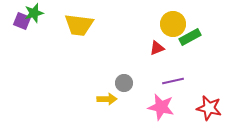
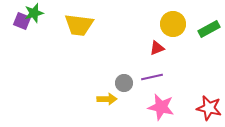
green rectangle: moved 19 px right, 8 px up
purple line: moved 21 px left, 4 px up
